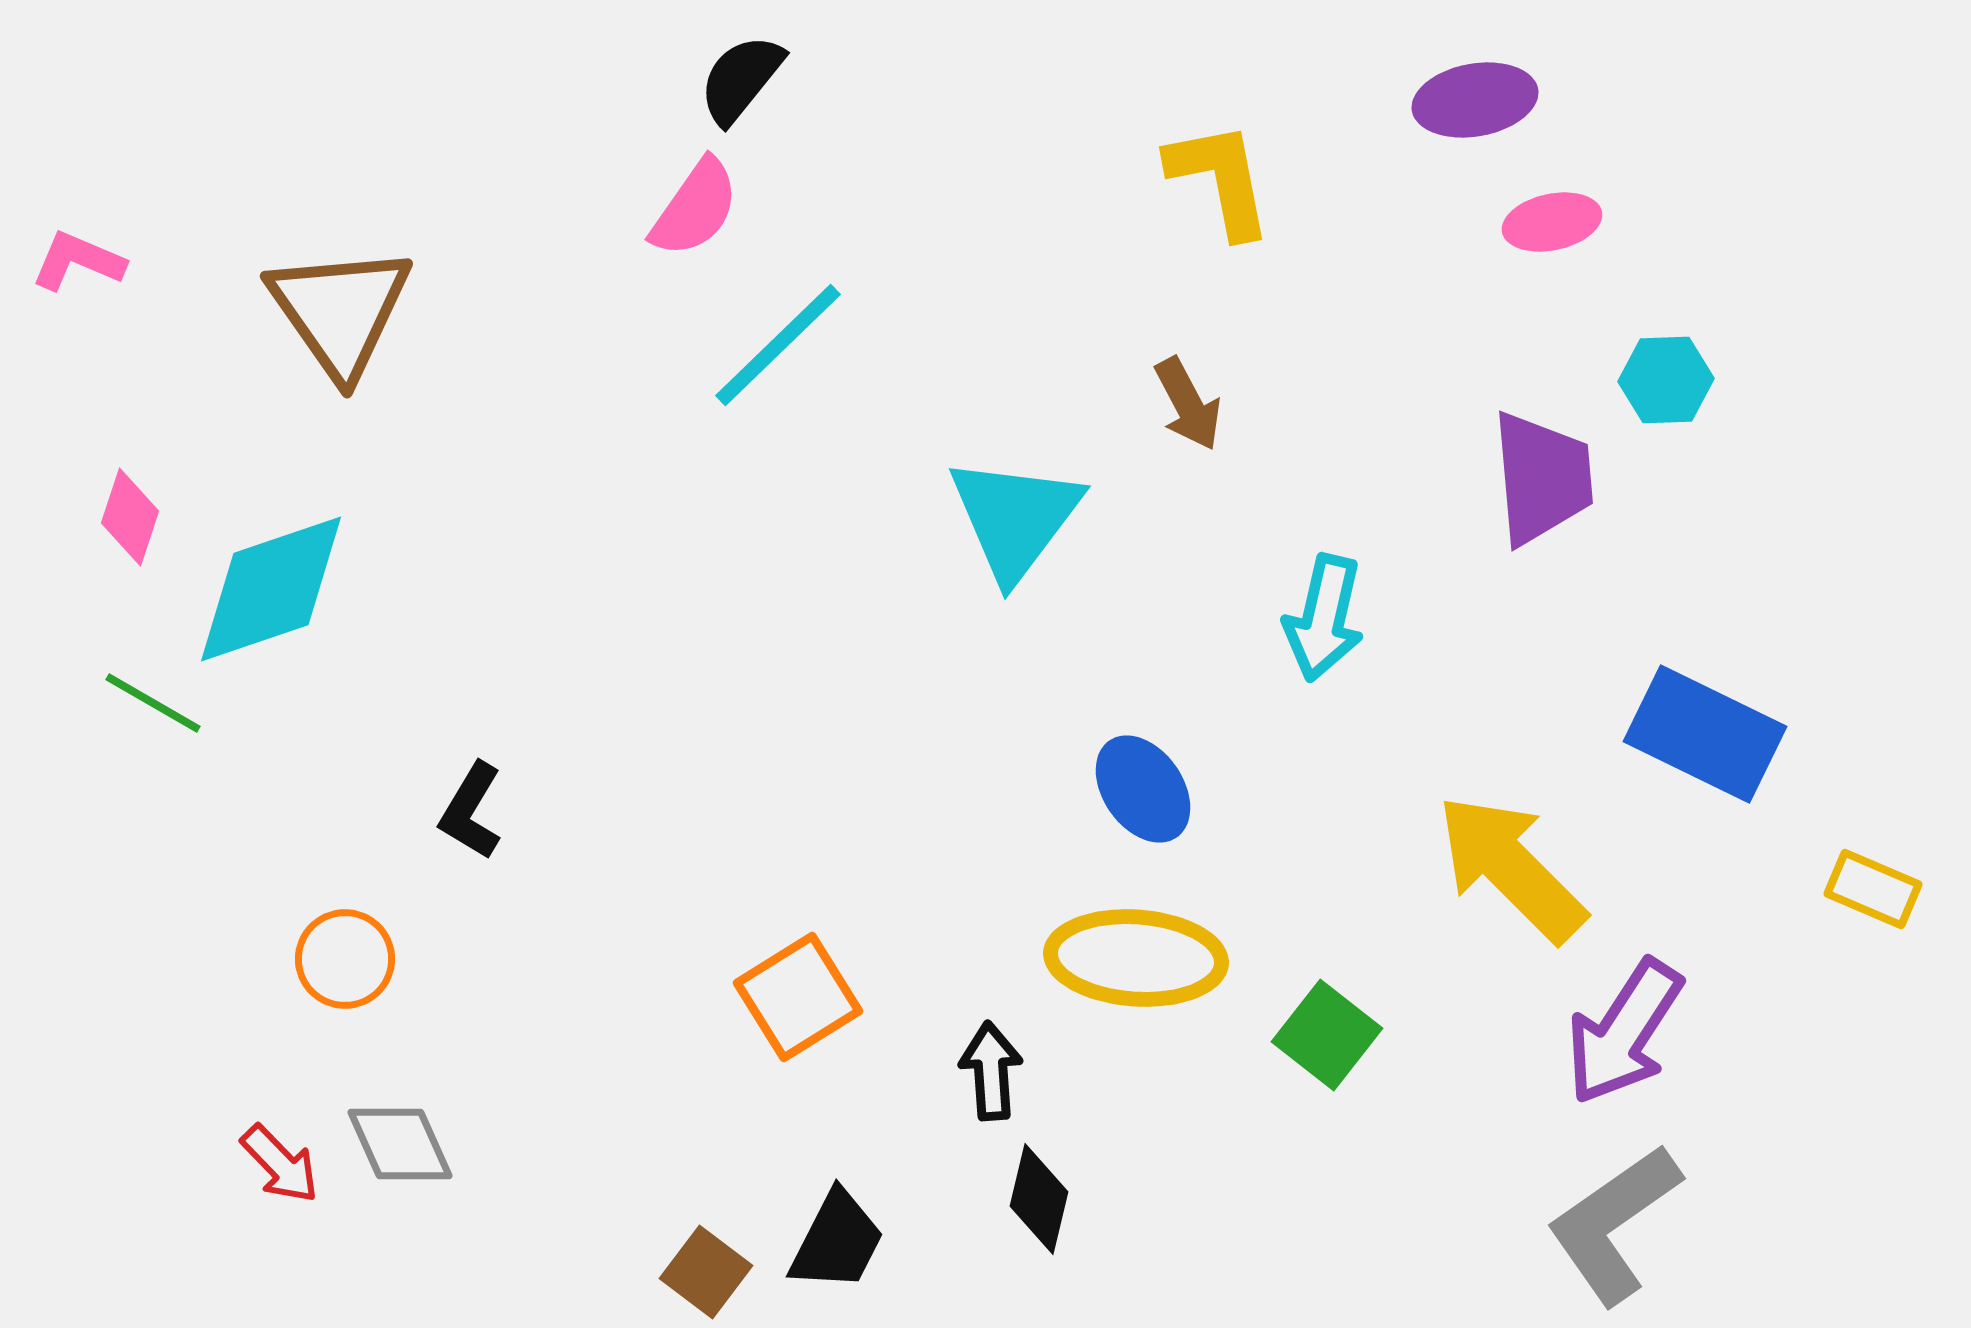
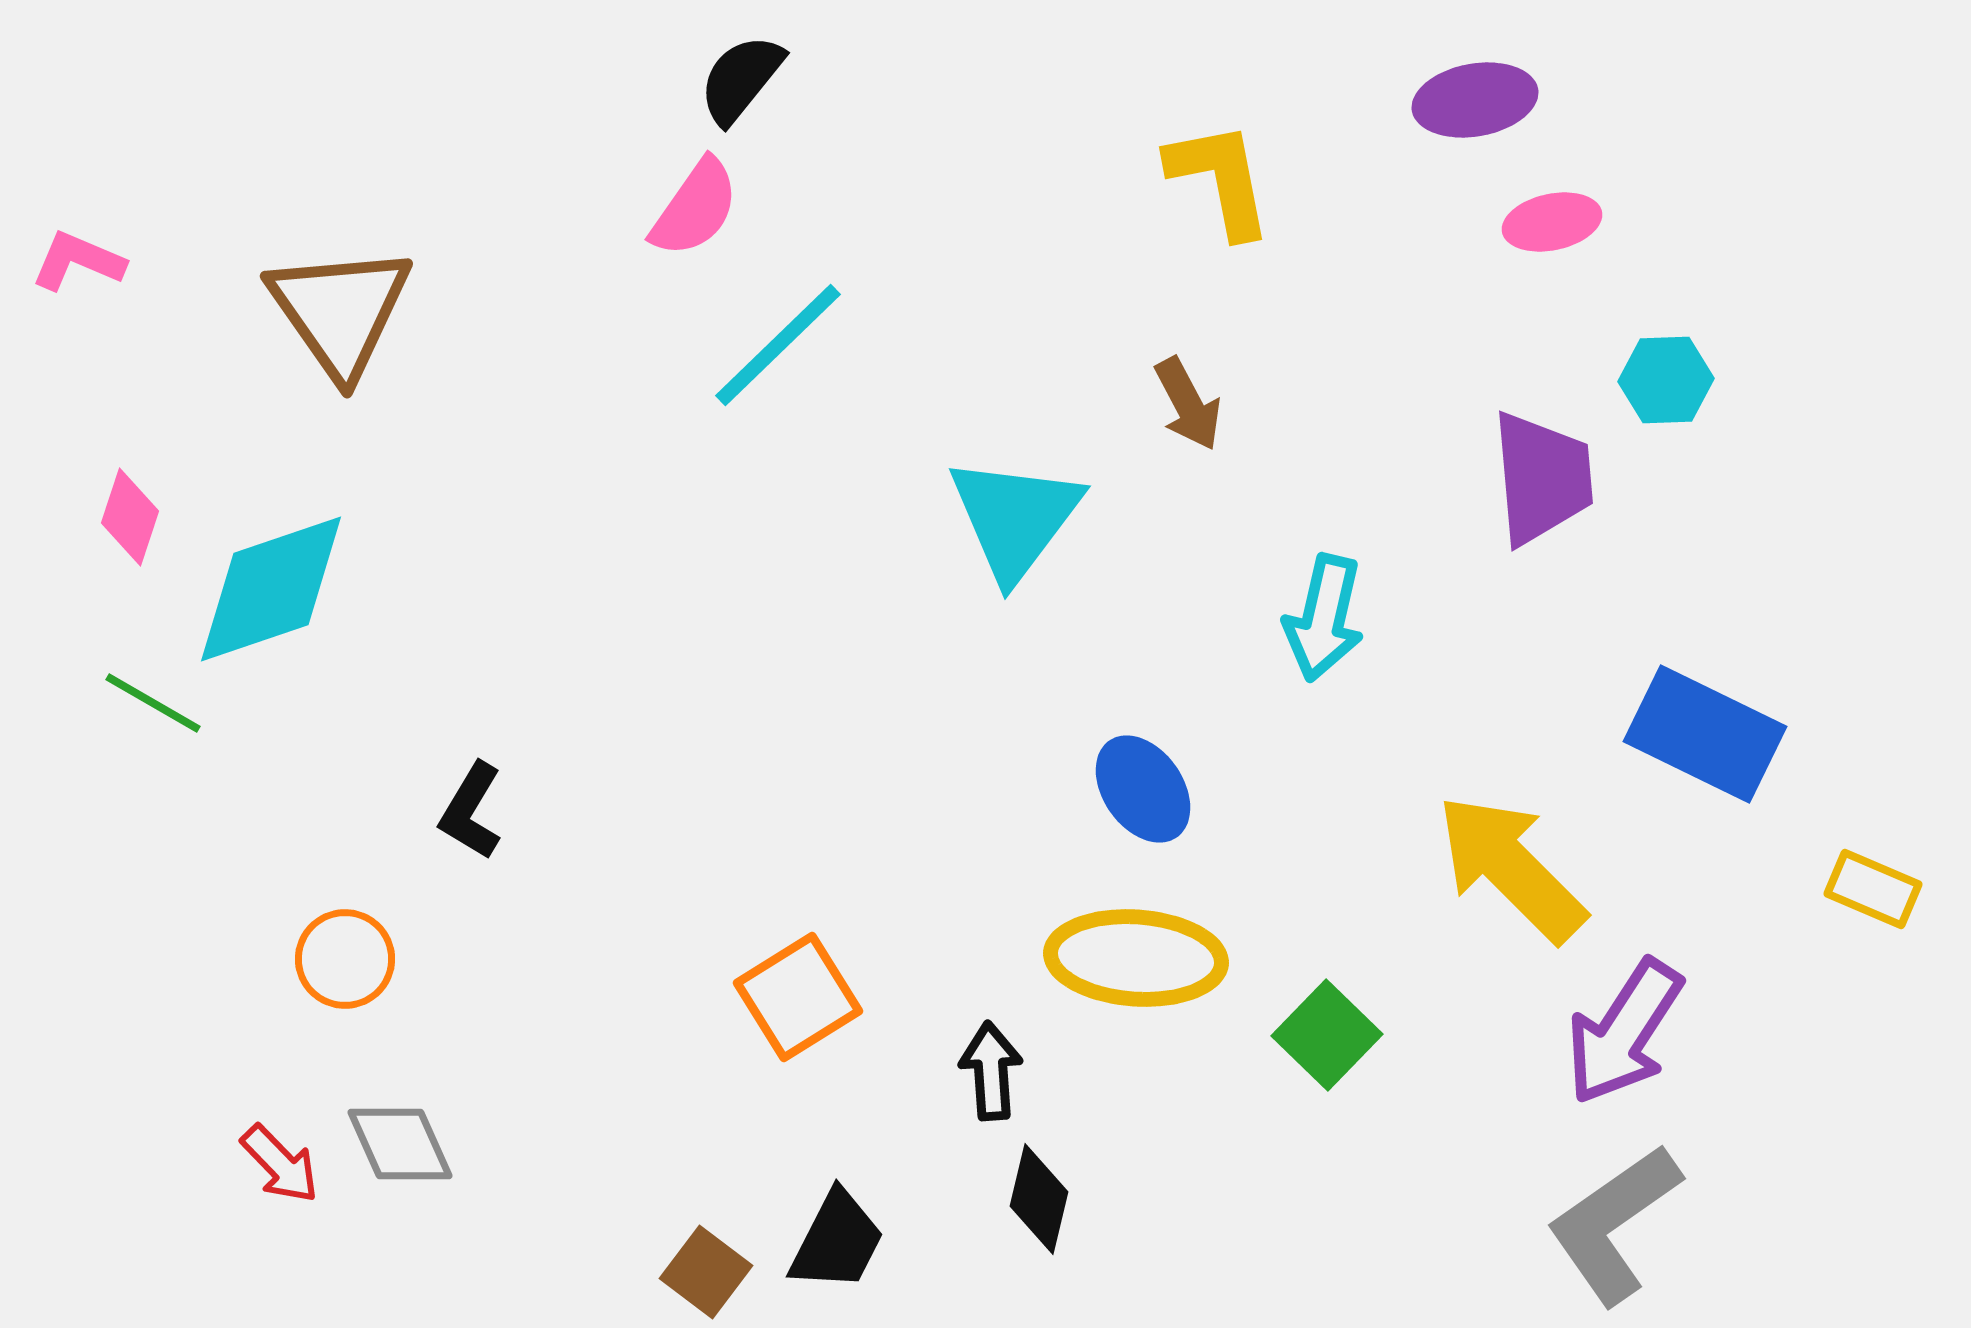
green square: rotated 6 degrees clockwise
